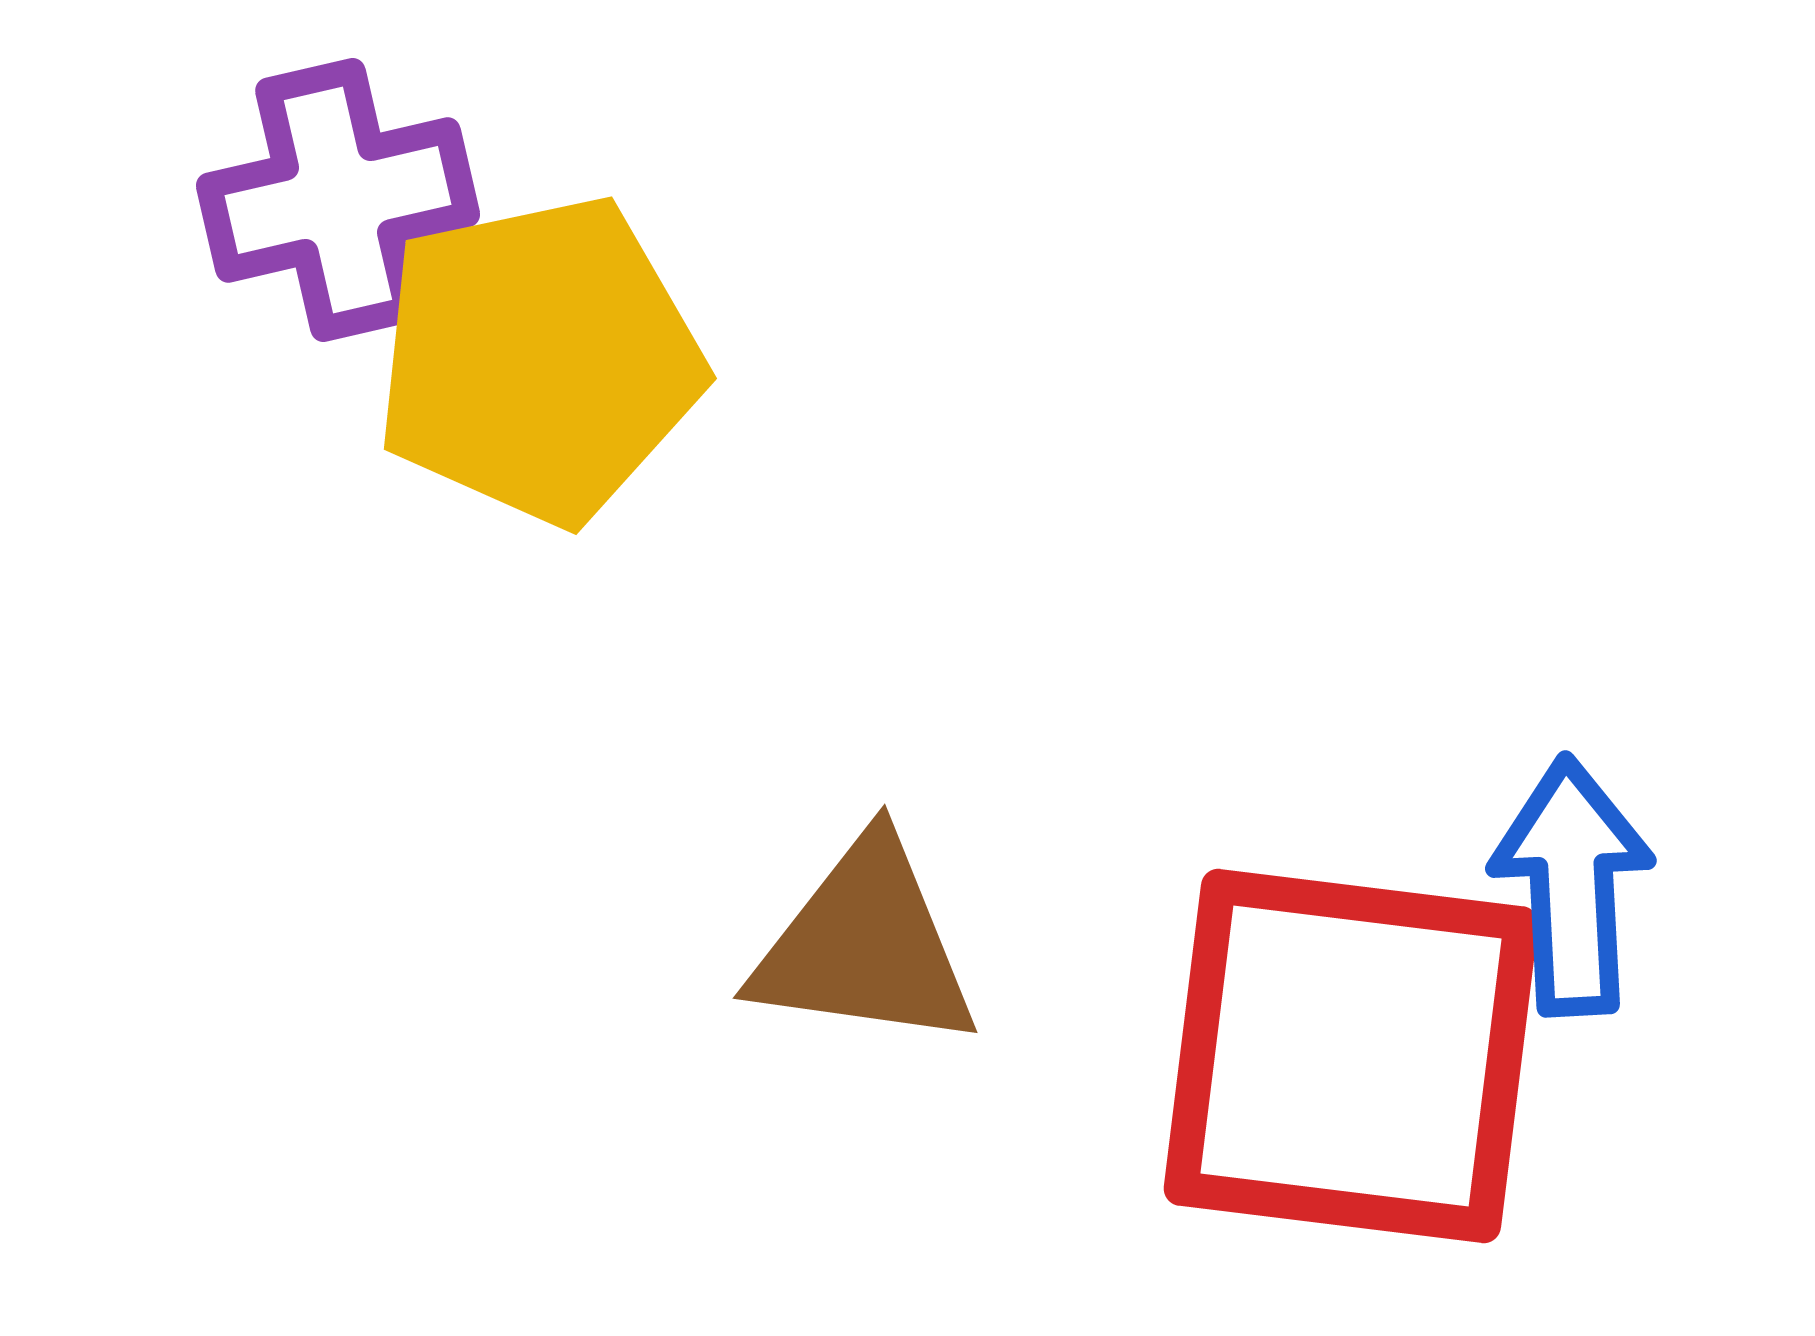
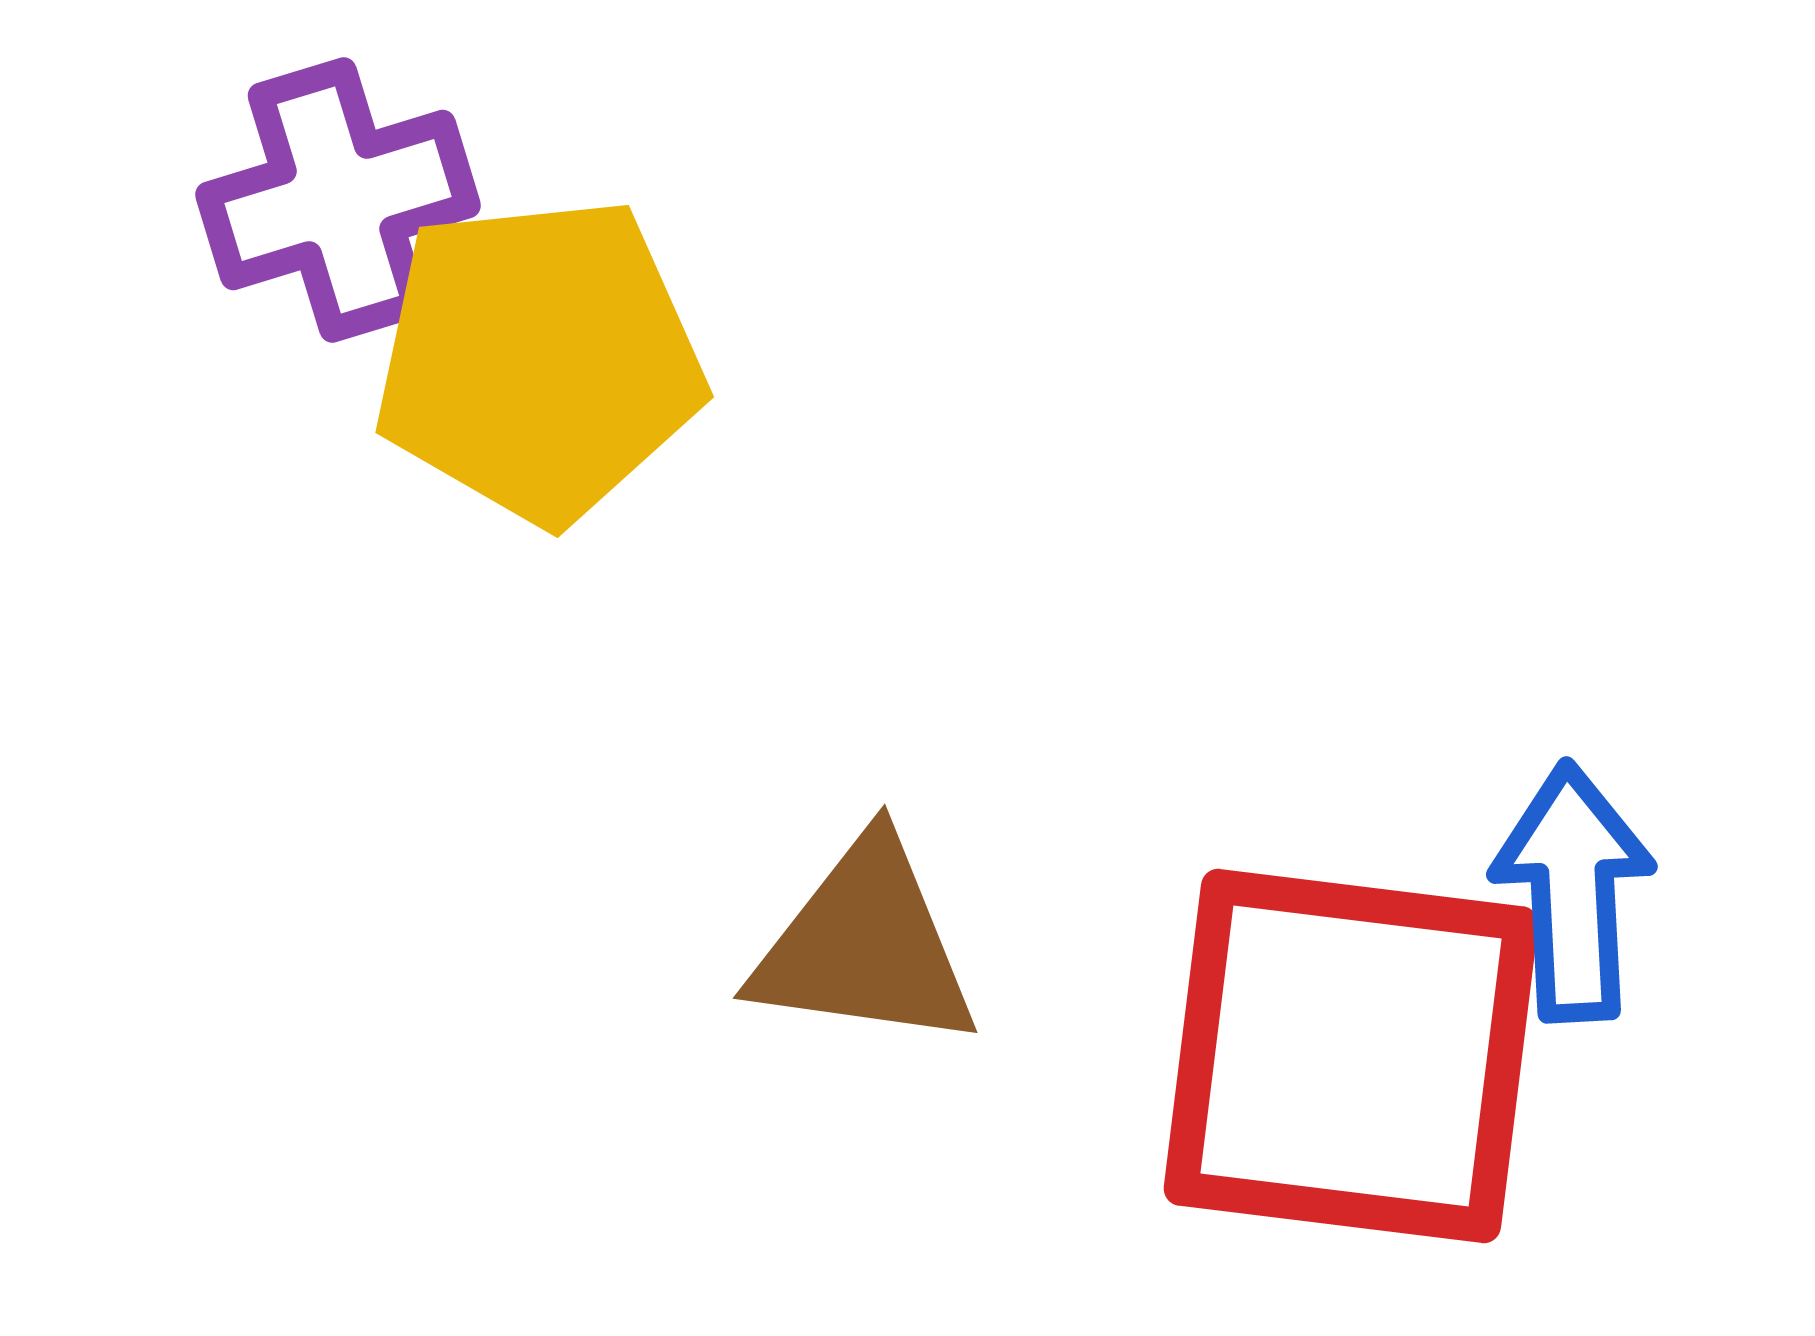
purple cross: rotated 4 degrees counterclockwise
yellow pentagon: rotated 6 degrees clockwise
blue arrow: moved 1 px right, 6 px down
